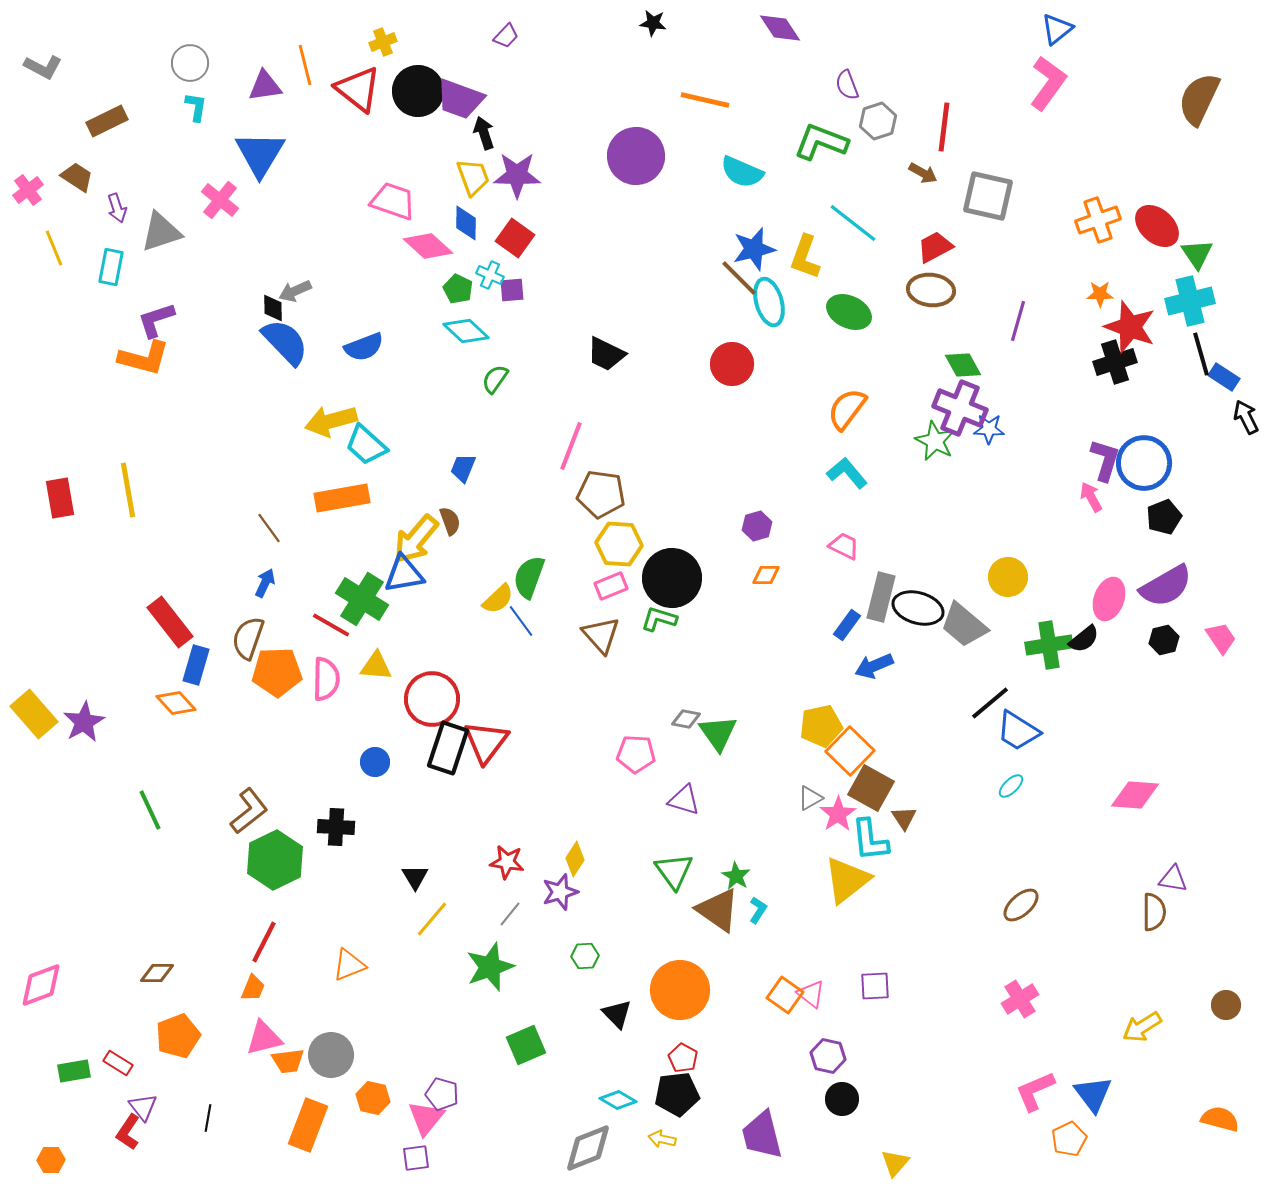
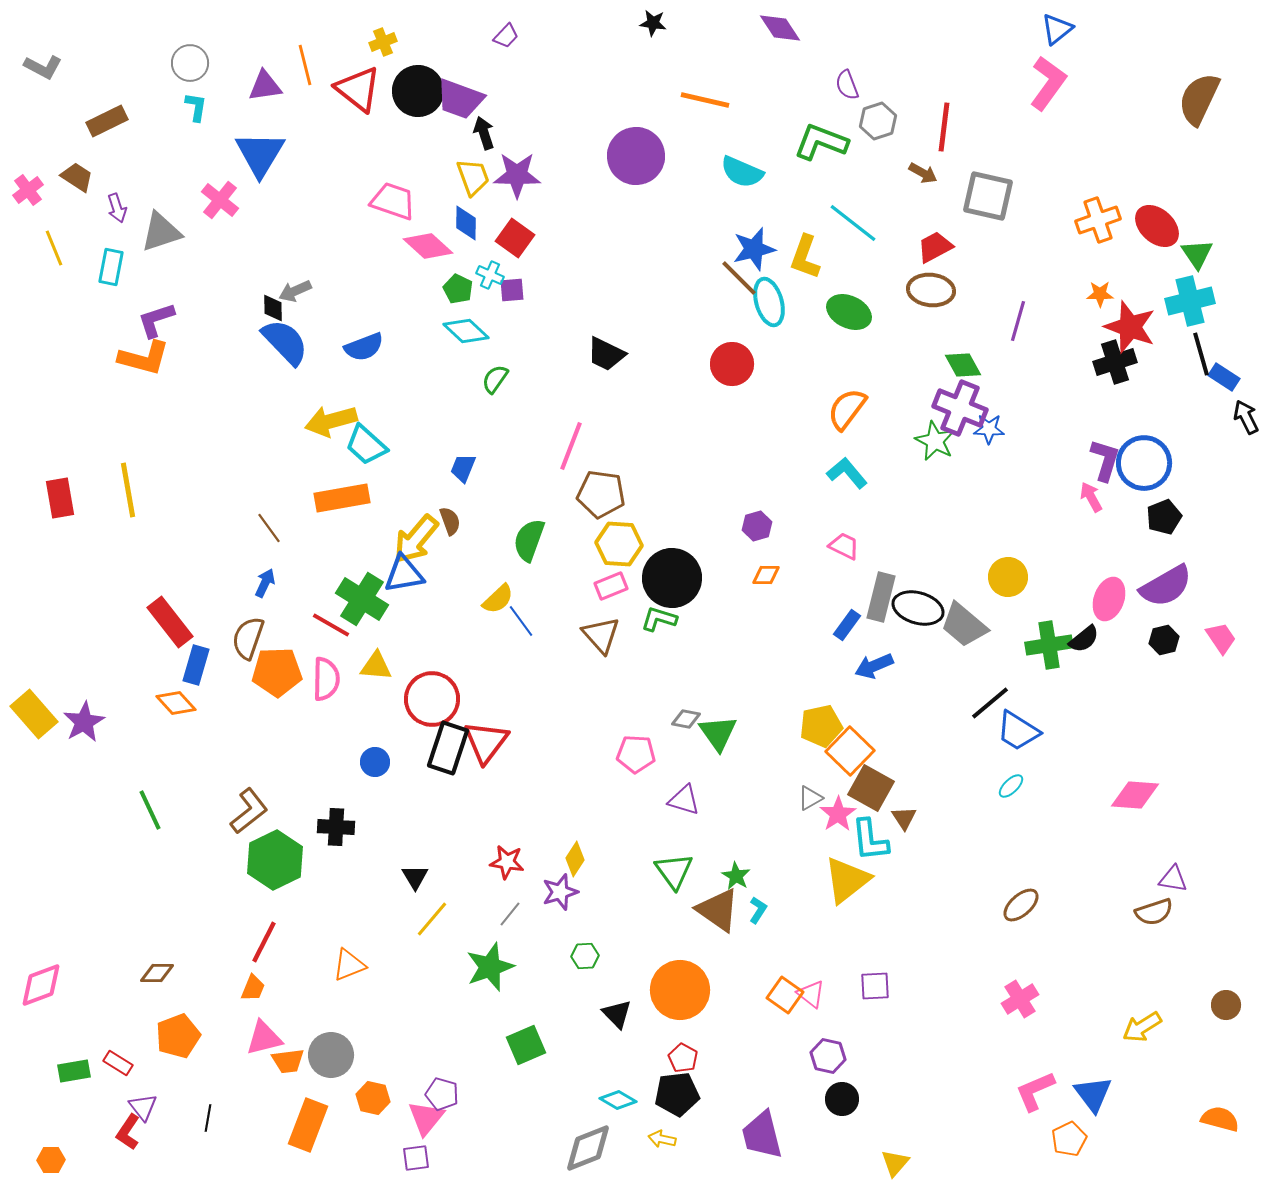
green semicircle at (529, 577): moved 37 px up
brown semicircle at (1154, 912): rotated 72 degrees clockwise
